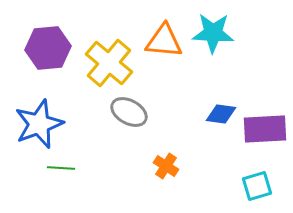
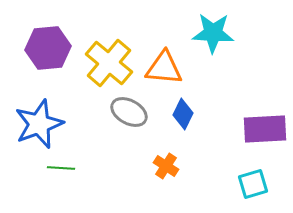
orange triangle: moved 27 px down
blue diamond: moved 38 px left; rotated 72 degrees counterclockwise
cyan square: moved 4 px left, 2 px up
